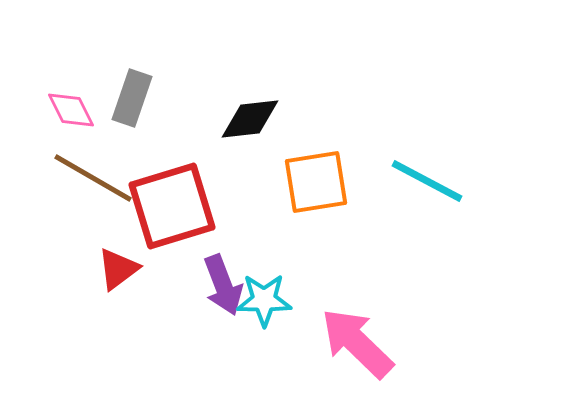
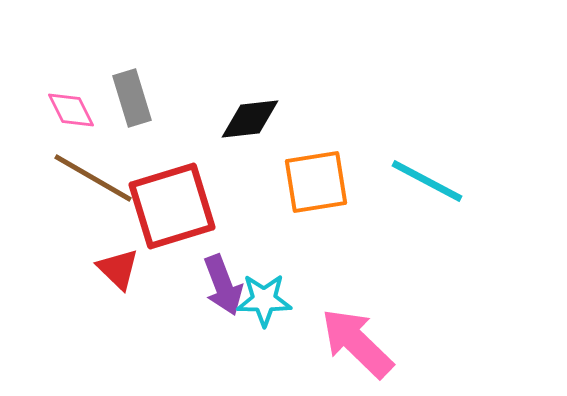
gray rectangle: rotated 36 degrees counterclockwise
red triangle: rotated 39 degrees counterclockwise
